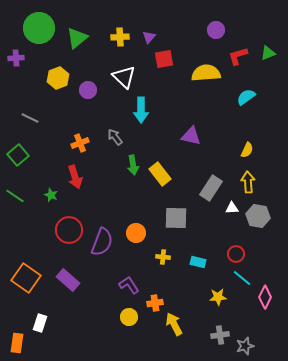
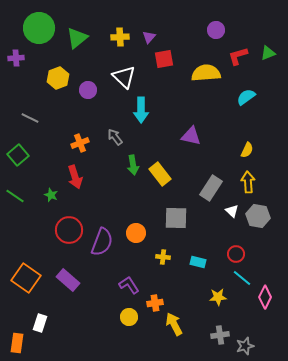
white triangle at (232, 208): moved 3 px down; rotated 48 degrees clockwise
